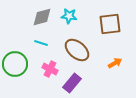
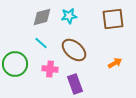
cyan star: rotated 14 degrees counterclockwise
brown square: moved 3 px right, 5 px up
cyan line: rotated 24 degrees clockwise
brown ellipse: moved 3 px left
pink cross: rotated 21 degrees counterclockwise
purple rectangle: moved 3 px right, 1 px down; rotated 60 degrees counterclockwise
